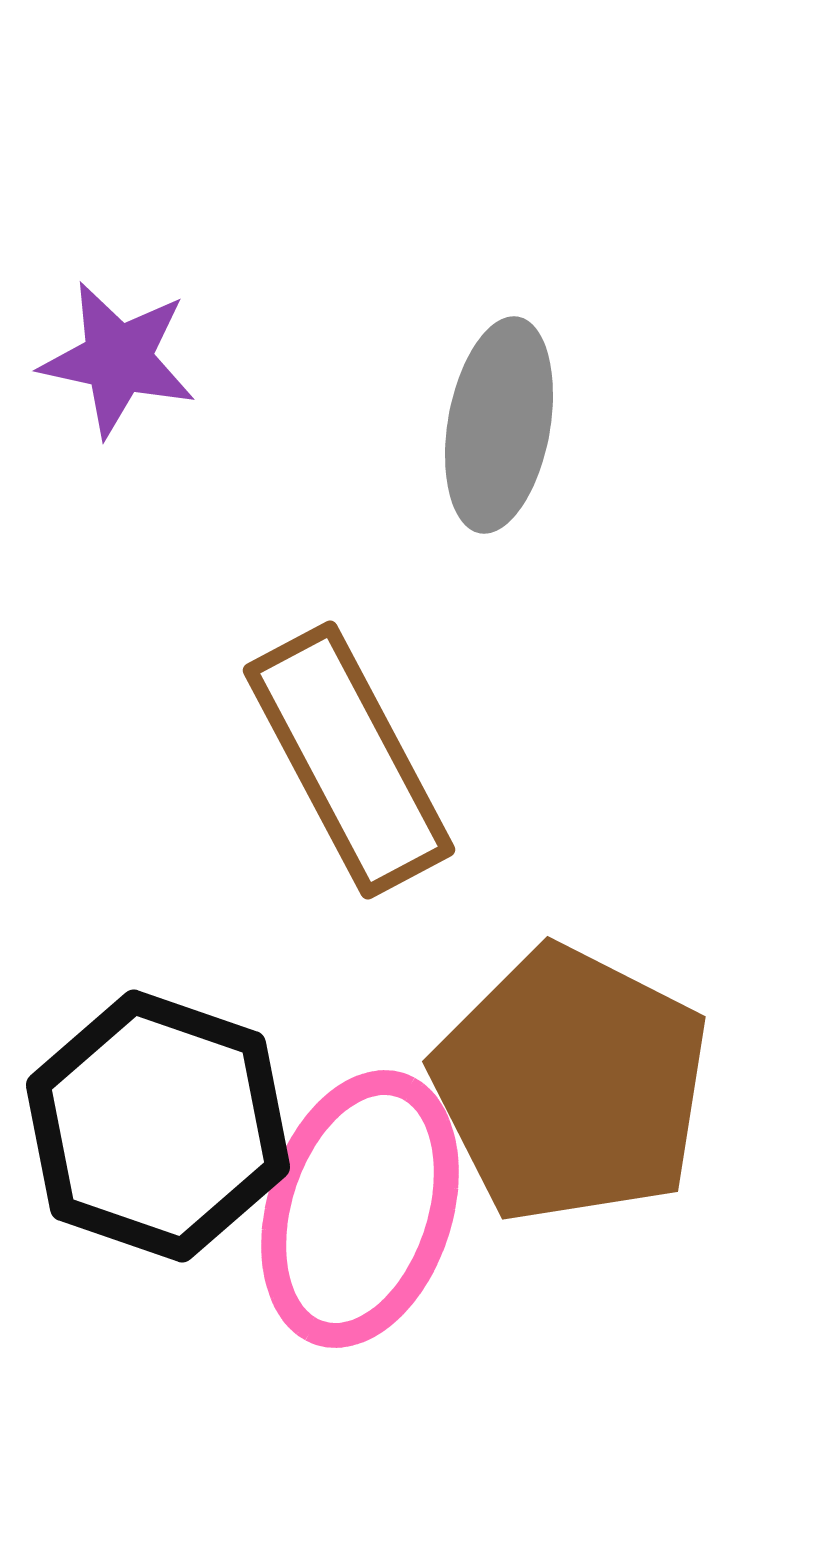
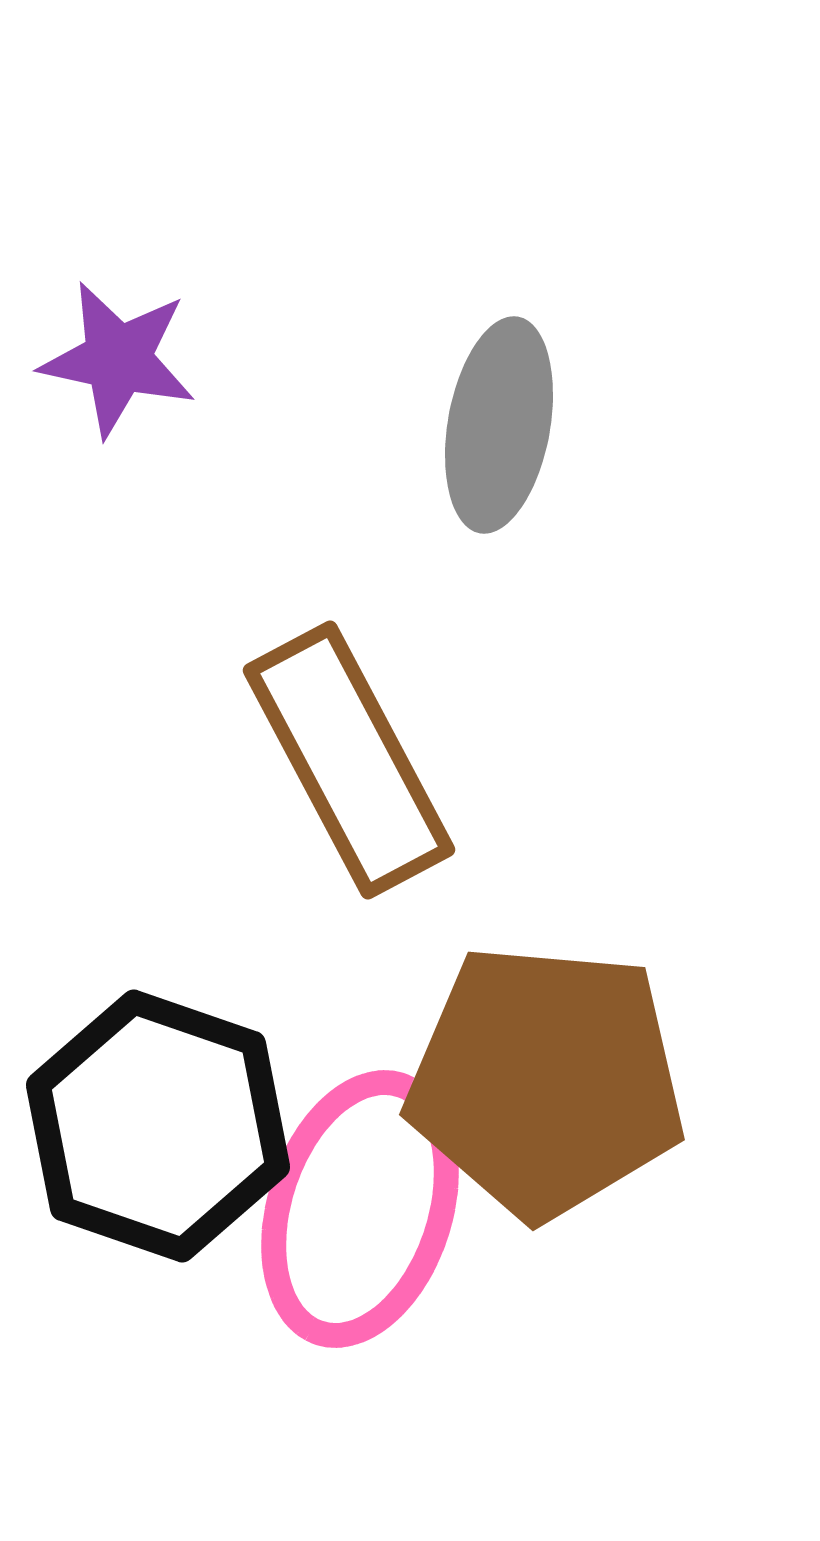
brown pentagon: moved 25 px left, 4 px up; rotated 22 degrees counterclockwise
